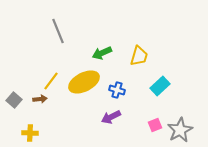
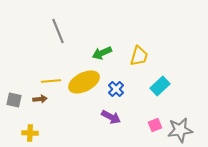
yellow line: rotated 48 degrees clockwise
blue cross: moved 1 px left, 1 px up; rotated 28 degrees clockwise
gray square: rotated 28 degrees counterclockwise
purple arrow: rotated 126 degrees counterclockwise
gray star: rotated 20 degrees clockwise
